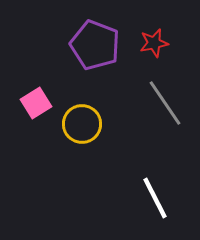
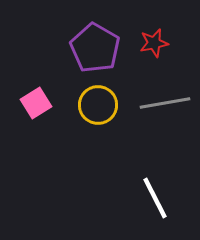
purple pentagon: moved 3 px down; rotated 9 degrees clockwise
gray line: rotated 66 degrees counterclockwise
yellow circle: moved 16 px right, 19 px up
